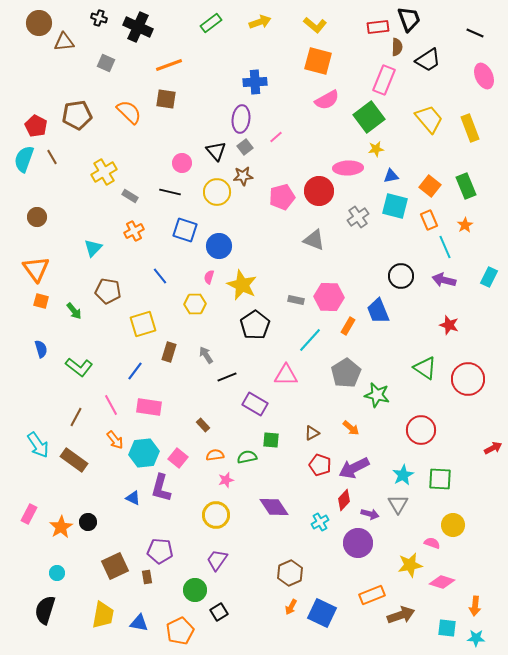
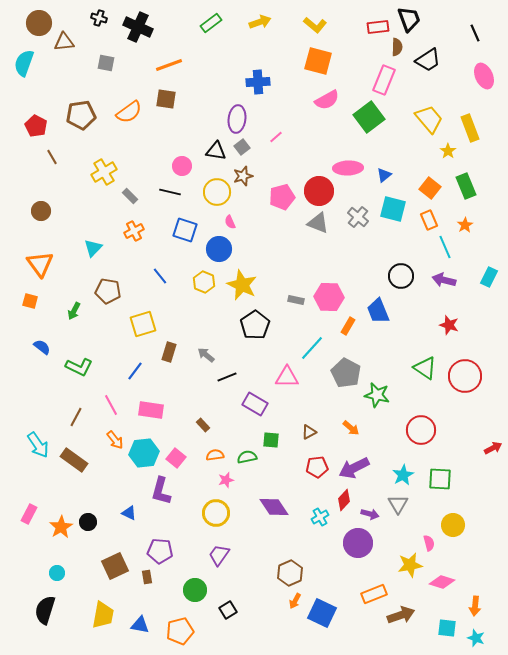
black line at (475, 33): rotated 42 degrees clockwise
gray square at (106, 63): rotated 12 degrees counterclockwise
blue cross at (255, 82): moved 3 px right
orange semicircle at (129, 112): rotated 100 degrees clockwise
brown pentagon at (77, 115): moved 4 px right
purple ellipse at (241, 119): moved 4 px left
gray square at (245, 147): moved 3 px left
yellow star at (376, 149): moved 72 px right, 2 px down; rotated 28 degrees counterclockwise
black triangle at (216, 151): rotated 40 degrees counterclockwise
cyan semicircle at (24, 159): moved 96 px up
pink circle at (182, 163): moved 3 px down
brown star at (243, 176): rotated 12 degrees counterclockwise
blue triangle at (391, 176): moved 7 px left, 1 px up; rotated 28 degrees counterclockwise
orange square at (430, 186): moved 2 px down
gray rectangle at (130, 196): rotated 14 degrees clockwise
cyan square at (395, 206): moved 2 px left, 3 px down
brown circle at (37, 217): moved 4 px right, 6 px up
gray cross at (358, 217): rotated 15 degrees counterclockwise
gray triangle at (314, 240): moved 4 px right, 17 px up
blue circle at (219, 246): moved 3 px down
orange triangle at (36, 269): moved 4 px right, 5 px up
pink semicircle at (209, 277): moved 21 px right, 55 px up; rotated 40 degrees counterclockwise
orange square at (41, 301): moved 11 px left
yellow hexagon at (195, 304): moved 9 px right, 22 px up; rotated 25 degrees clockwise
green arrow at (74, 311): rotated 66 degrees clockwise
cyan line at (310, 340): moved 2 px right, 8 px down
blue semicircle at (41, 349): moved 1 px right, 2 px up; rotated 36 degrees counterclockwise
gray arrow at (206, 355): rotated 18 degrees counterclockwise
green L-shape at (79, 367): rotated 12 degrees counterclockwise
gray pentagon at (346, 373): rotated 12 degrees counterclockwise
pink triangle at (286, 375): moved 1 px right, 2 px down
red circle at (468, 379): moved 3 px left, 3 px up
pink rectangle at (149, 407): moved 2 px right, 3 px down
brown triangle at (312, 433): moved 3 px left, 1 px up
pink square at (178, 458): moved 2 px left
red pentagon at (320, 465): moved 3 px left, 2 px down; rotated 25 degrees counterclockwise
purple L-shape at (161, 488): moved 3 px down
blue triangle at (133, 498): moved 4 px left, 15 px down
yellow circle at (216, 515): moved 2 px up
cyan cross at (320, 522): moved 5 px up
pink semicircle at (432, 543): moved 3 px left; rotated 56 degrees clockwise
purple trapezoid at (217, 560): moved 2 px right, 5 px up
orange rectangle at (372, 595): moved 2 px right, 1 px up
orange arrow at (291, 607): moved 4 px right, 6 px up
black square at (219, 612): moved 9 px right, 2 px up
blue triangle at (139, 623): moved 1 px right, 2 px down
orange pentagon at (180, 631): rotated 12 degrees clockwise
cyan star at (476, 638): rotated 18 degrees clockwise
